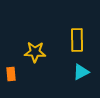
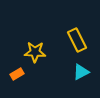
yellow rectangle: rotated 25 degrees counterclockwise
orange rectangle: moved 6 px right; rotated 64 degrees clockwise
